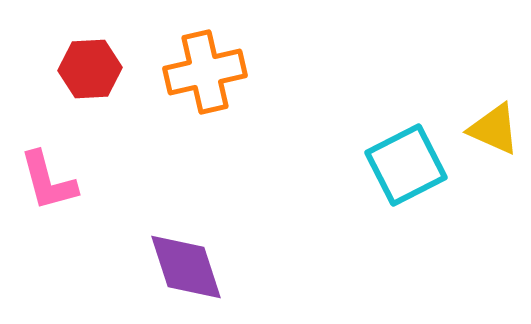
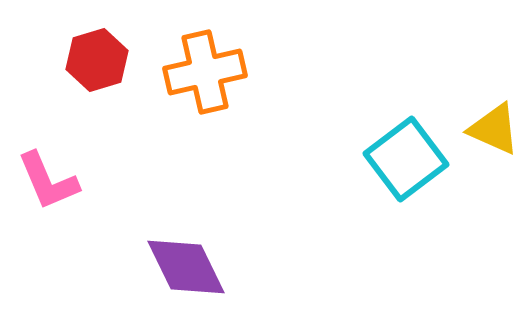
red hexagon: moved 7 px right, 9 px up; rotated 14 degrees counterclockwise
cyan square: moved 6 px up; rotated 10 degrees counterclockwise
pink L-shape: rotated 8 degrees counterclockwise
purple diamond: rotated 8 degrees counterclockwise
